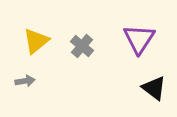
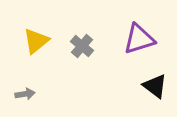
purple triangle: rotated 40 degrees clockwise
gray arrow: moved 13 px down
black triangle: moved 1 px right, 2 px up
